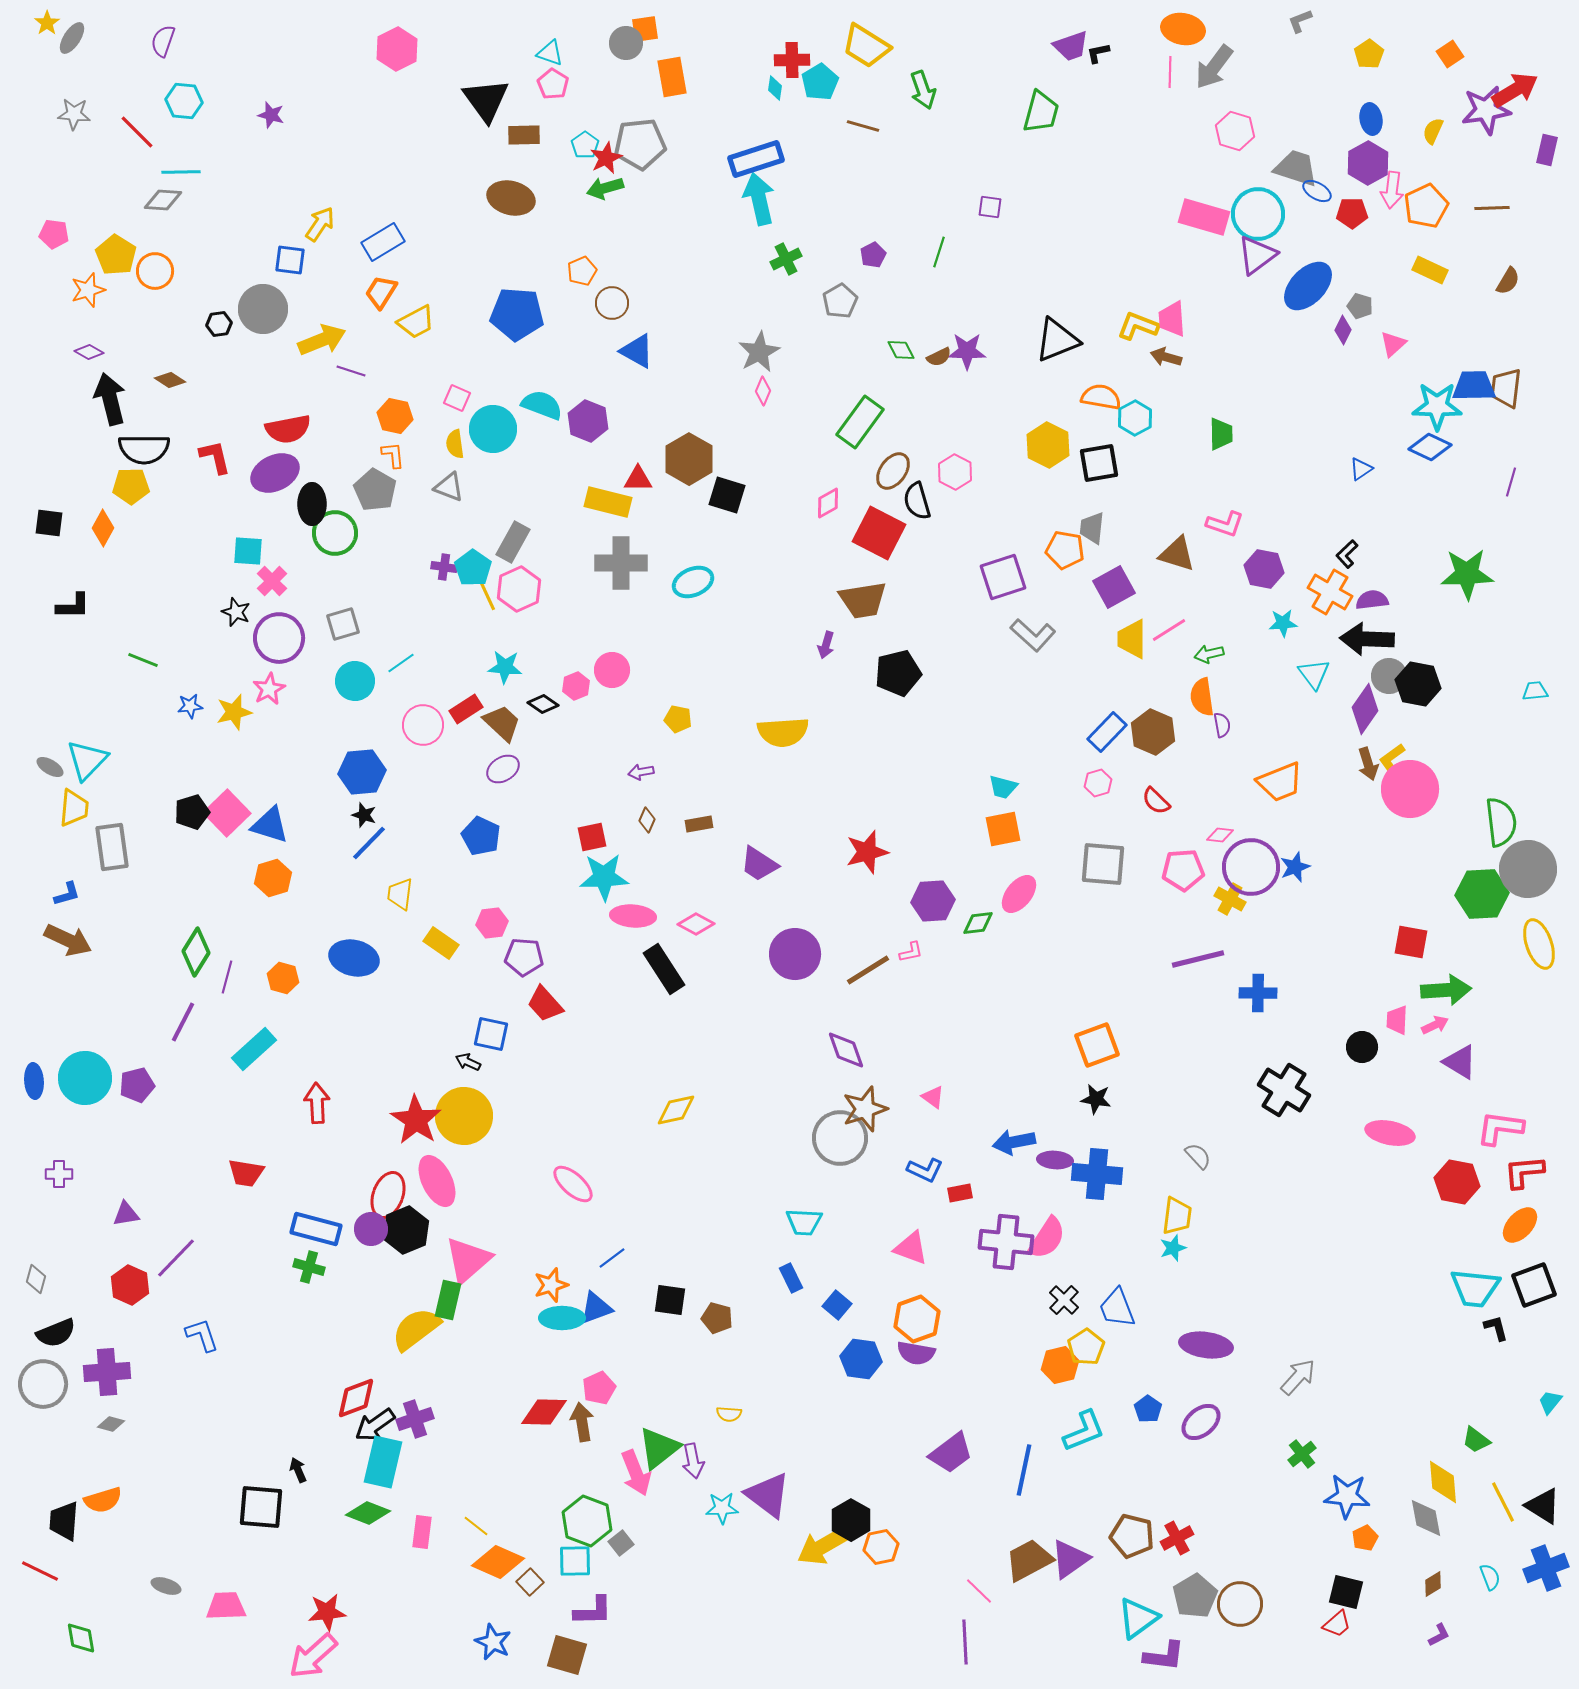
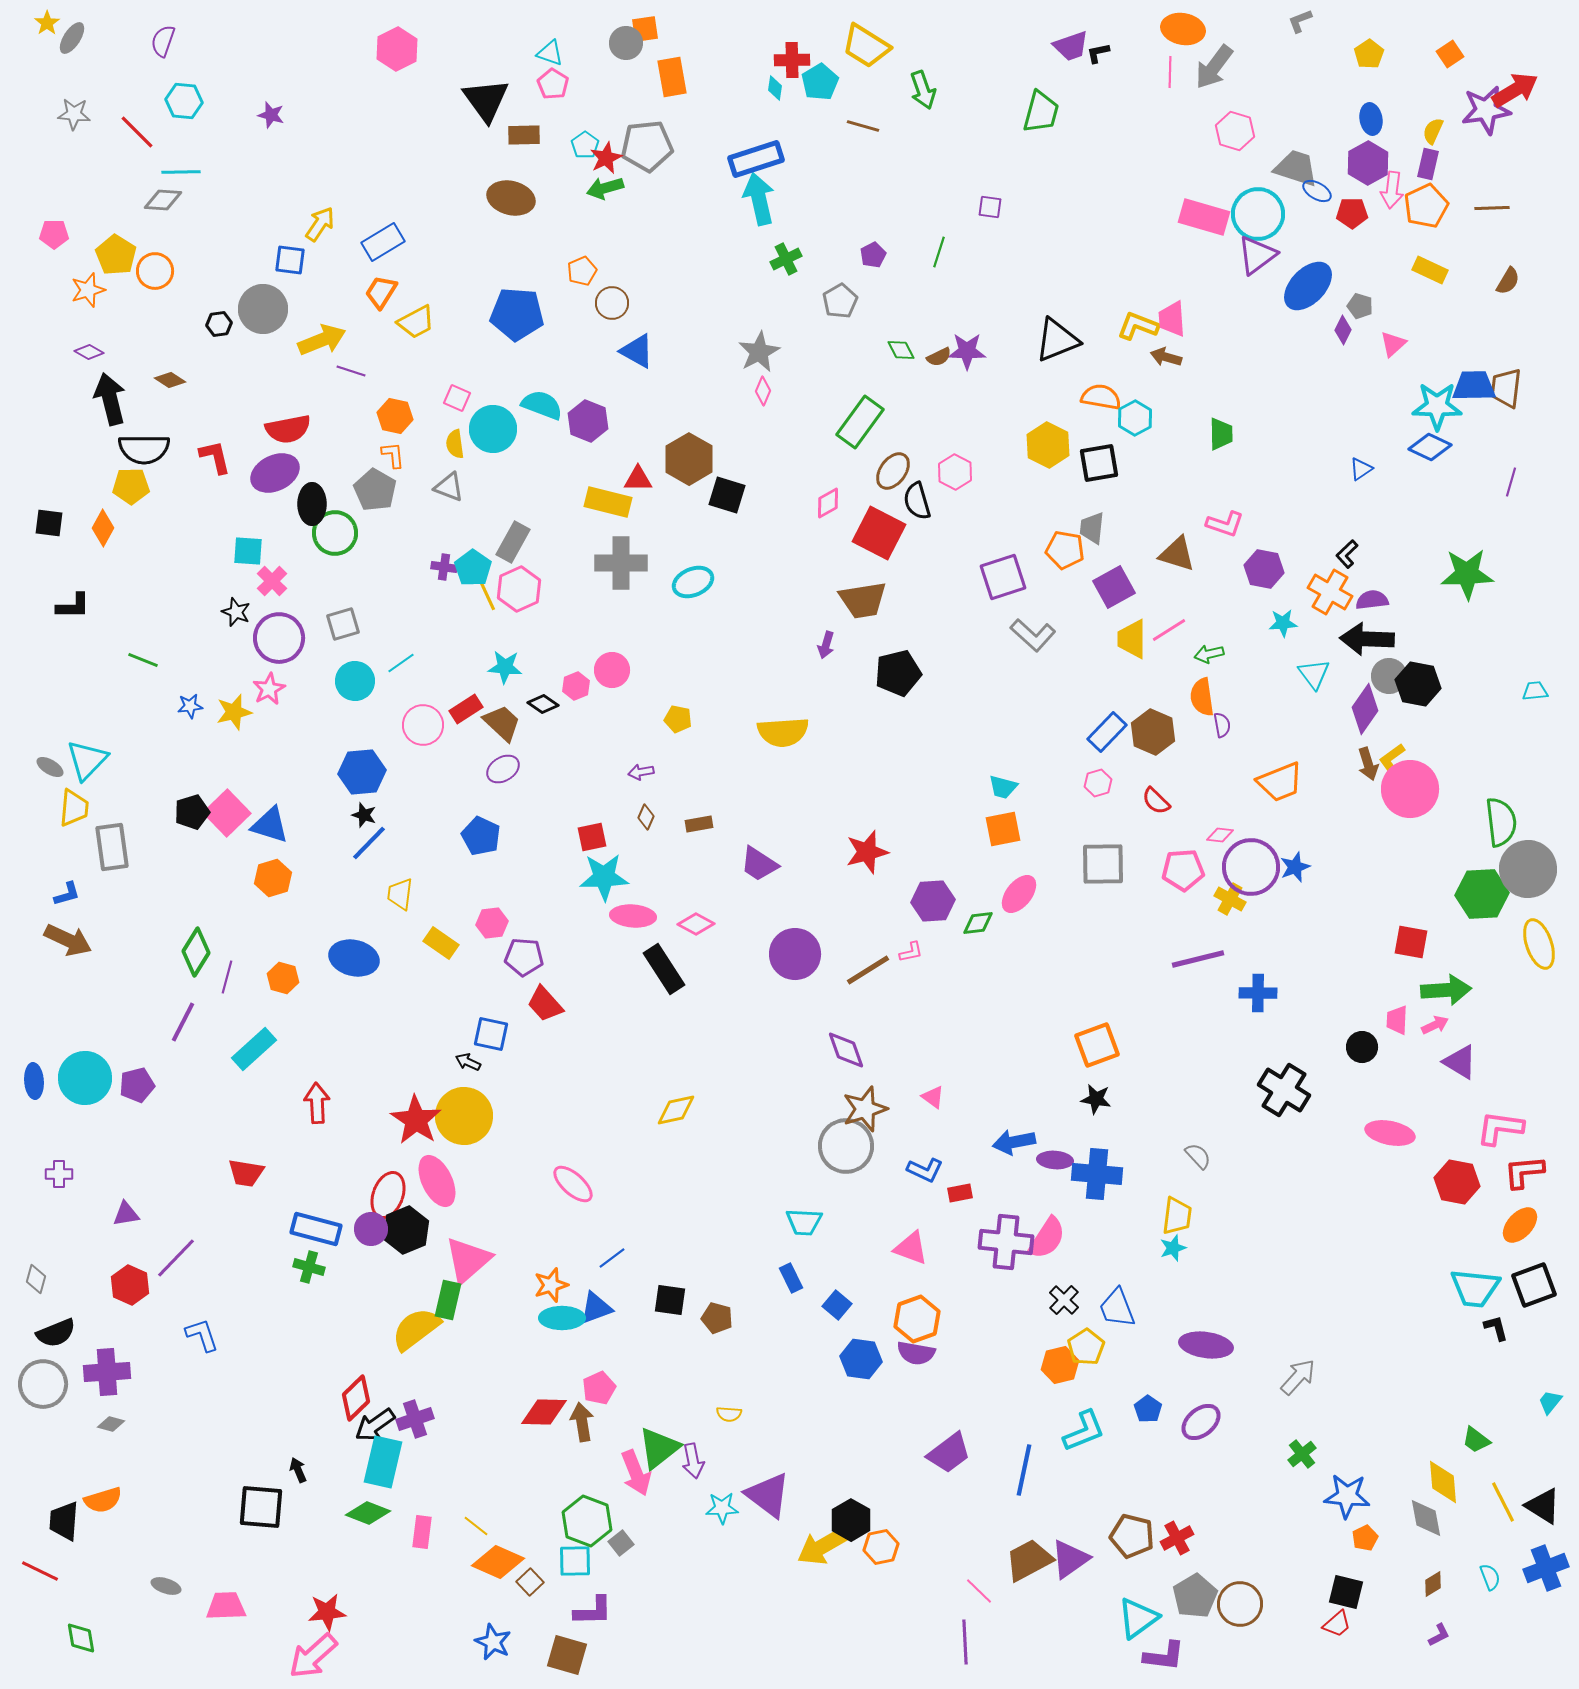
gray pentagon at (640, 144): moved 7 px right, 2 px down
purple rectangle at (1547, 150): moved 119 px left, 14 px down
pink pentagon at (54, 234): rotated 8 degrees counterclockwise
brown diamond at (647, 820): moved 1 px left, 3 px up
gray square at (1103, 864): rotated 6 degrees counterclockwise
gray circle at (840, 1138): moved 6 px right, 8 px down
red diamond at (356, 1398): rotated 24 degrees counterclockwise
purple trapezoid at (951, 1453): moved 2 px left
